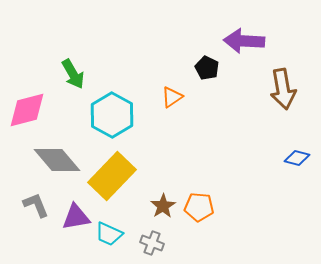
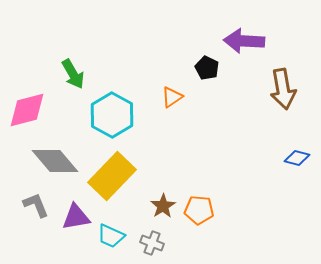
gray diamond: moved 2 px left, 1 px down
orange pentagon: moved 3 px down
cyan trapezoid: moved 2 px right, 2 px down
